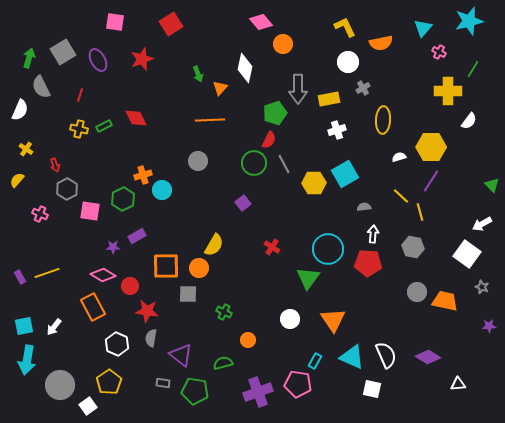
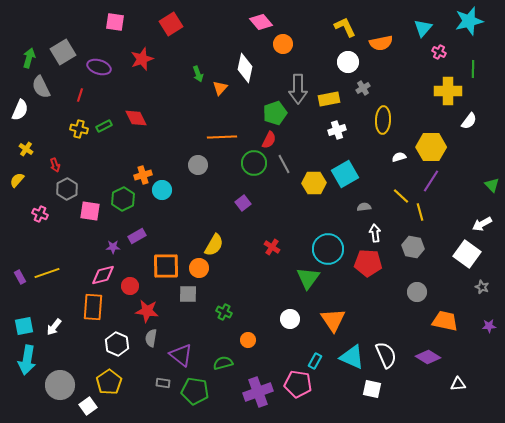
purple ellipse at (98, 60): moved 1 px right, 7 px down; rotated 45 degrees counterclockwise
green line at (473, 69): rotated 30 degrees counterclockwise
orange line at (210, 120): moved 12 px right, 17 px down
gray circle at (198, 161): moved 4 px down
white arrow at (373, 234): moved 2 px right, 1 px up; rotated 12 degrees counterclockwise
pink diamond at (103, 275): rotated 45 degrees counterclockwise
orange trapezoid at (445, 301): moved 20 px down
orange rectangle at (93, 307): rotated 32 degrees clockwise
